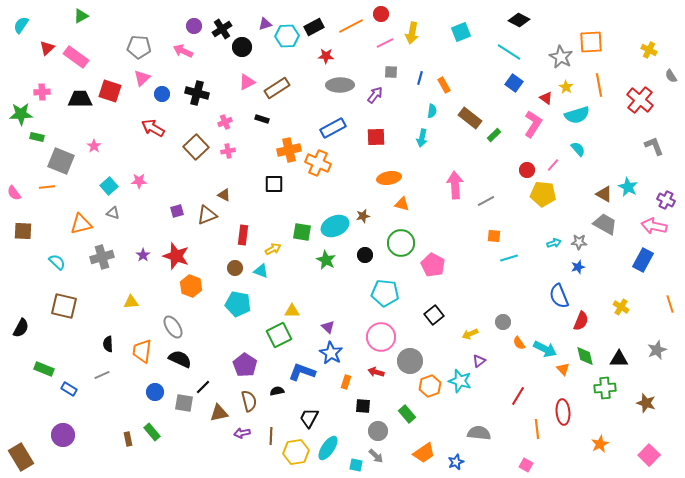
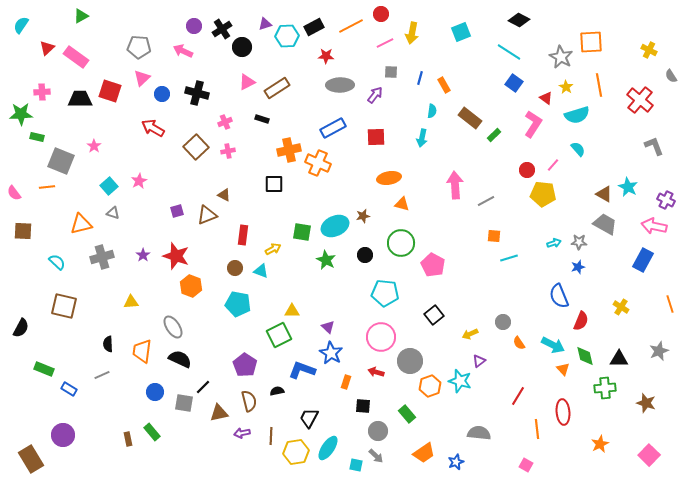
pink star at (139, 181): rotated 28 degrees counterclockwise
cyan arrow at (545, 349): moved 8 px right, 4 px up
gray star at (657, 350): moved 2 px right, 1 px down
blue L-shape at (302, 372): moved 2 px up
brown rectangle at (21, 457): moved 10 px right, 2 px down
